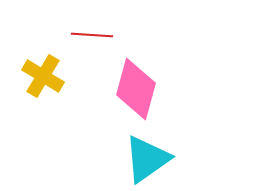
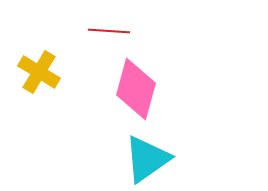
red line: moved 17 px right, 4 px up
yellow cross: moved 4 px left, 4 px up
